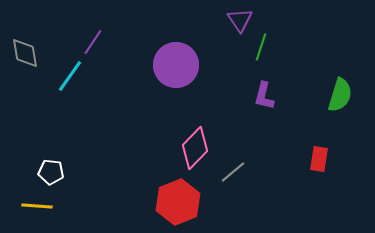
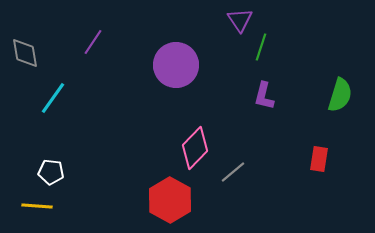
cyan line: moved 17 px left, 22 px down
red hexagon: moved 8 px left, 2 px up; rotated 9 degrees counterclockwise
